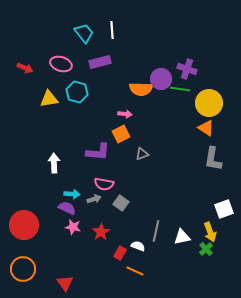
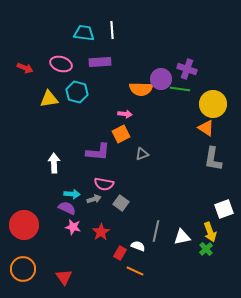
cyan trapezoid: rotated 45 degrees counterclockwise
purple rectangle: rotated 10 degrees clockwise
yellow circle: moved 4 px right, 1 px down
red triangle: moved 1 px left, 6 px up
